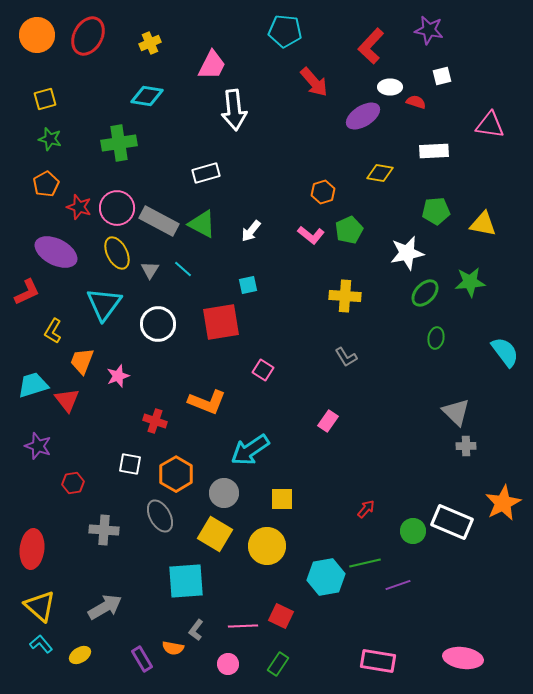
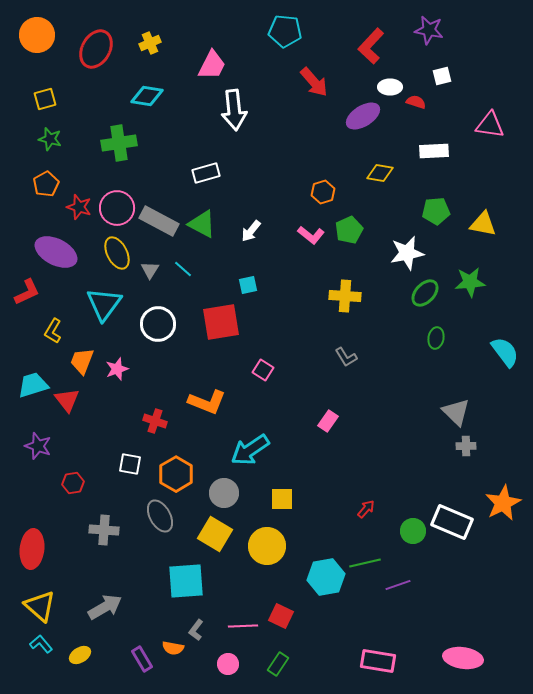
red ellipse at (88, 36): moved 8 px right, 13 px down
pink star at (118, 376): moved 1 px left, 7 px up
